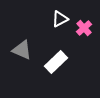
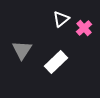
white triangle: moved 1 px right; rotated 12 degrees counterclockwise
gray triangle: rotated 40 degrees clockwise
